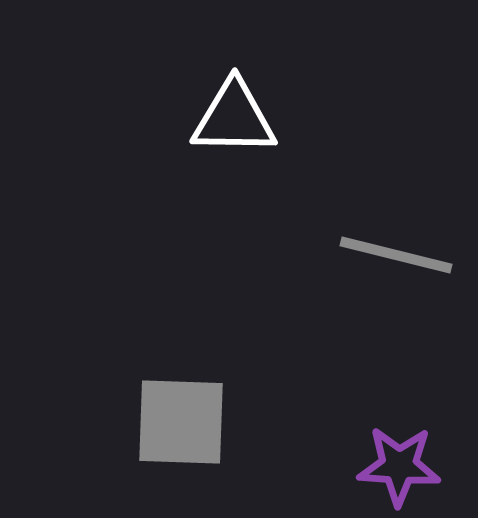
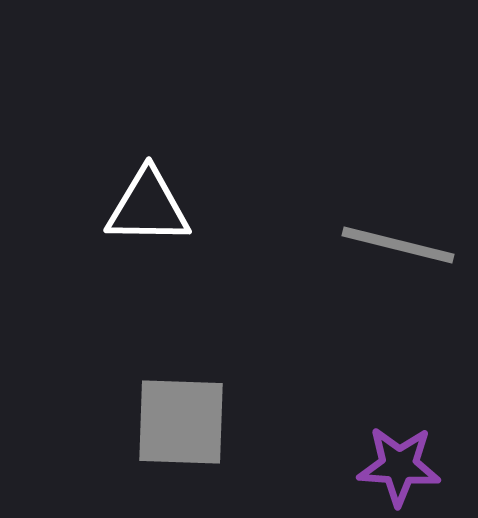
white triangle: moved 86 px left, 89 px down
gray line: moved 2 px right, 10 px up
